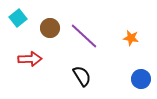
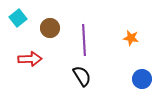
purple line: moved 4 px down; rotated 44 degrees clockwise
blue circle: moved 1 px right
